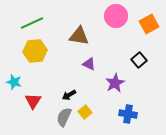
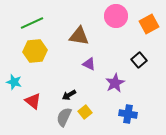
red triangle: rotated 24 degrees counterclockwise
